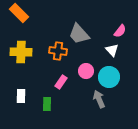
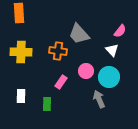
orange rectangle: rotated 42 degrees clockwise
